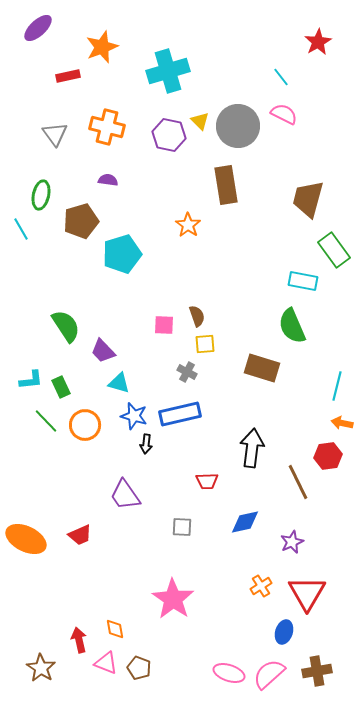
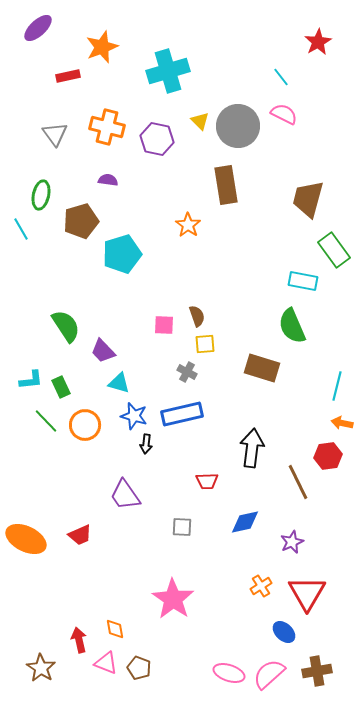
purple hexagon at (169, 135): moved 12 px left, 4 px down
blue rectangle at (180, 414): moved 2 px right
blue ellipse at (284, 632): rotated 65 degrees counterclockwise
